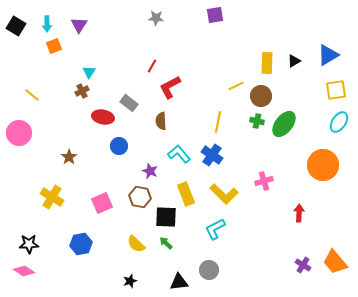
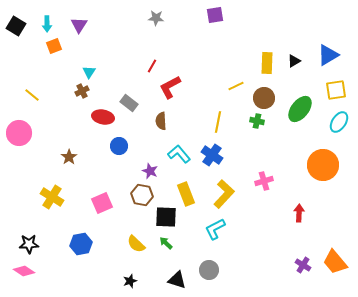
brown circle at (261, 96): moved 3 px right, 2 px down
green ellipse at (284, 124): moved 16 px right, 15 px up
yellow L-shape at (224, 194): rotated 92 degrees counterclockwise
brown hexagon at (140, 197): moved 2 px right, 2 px up
black triangle at (179, 282): moved 2 px left, 2 px up; rotated 24 degrees clockwise
